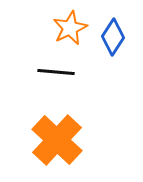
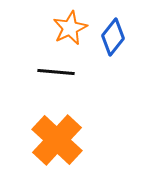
blue diamond: rotated 6 degrees clockwise
